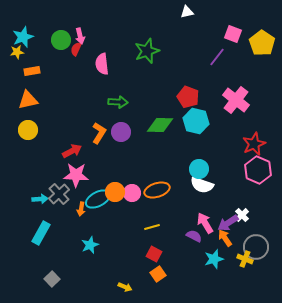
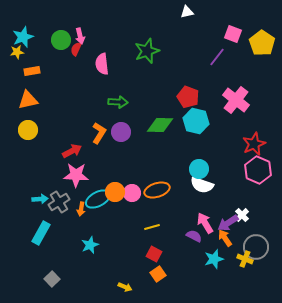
gray cross at (59, 194): moved 8 px down; rotated 10 degrees clockwise
